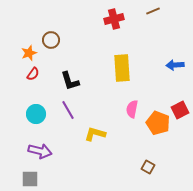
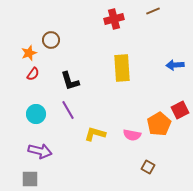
pink semicircle: moved 26 px down; rotated 90 degrees counterclockwise
orange pentagon: moved 1 px right, 1 px down; rotated 20 degrees clockwise
